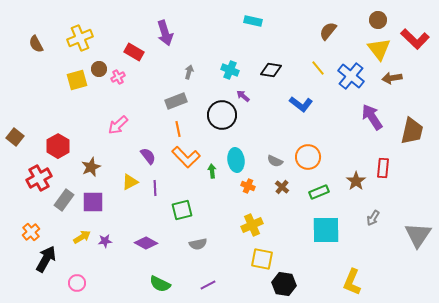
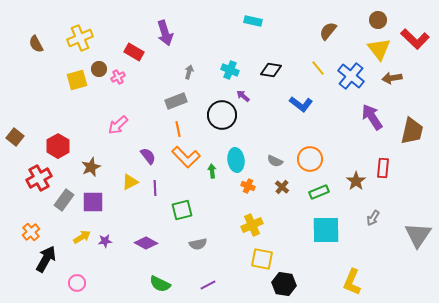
orange circle at (308, 157): moved 2 px right, 2 px down
